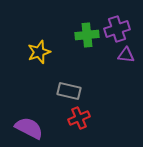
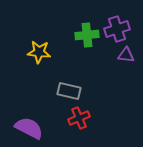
yellow star: rotated 25 degrees clockwise
